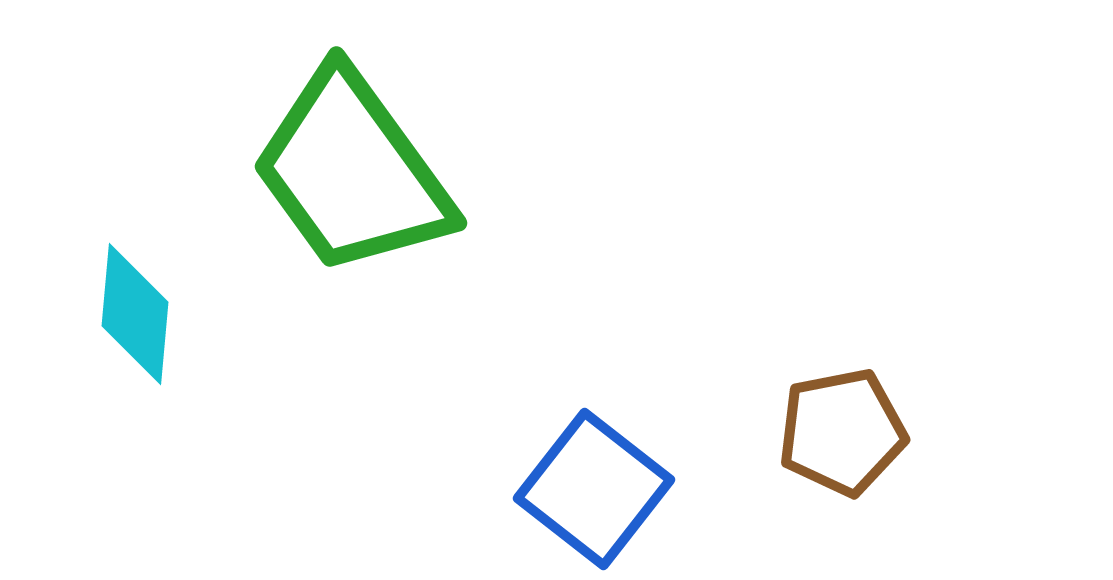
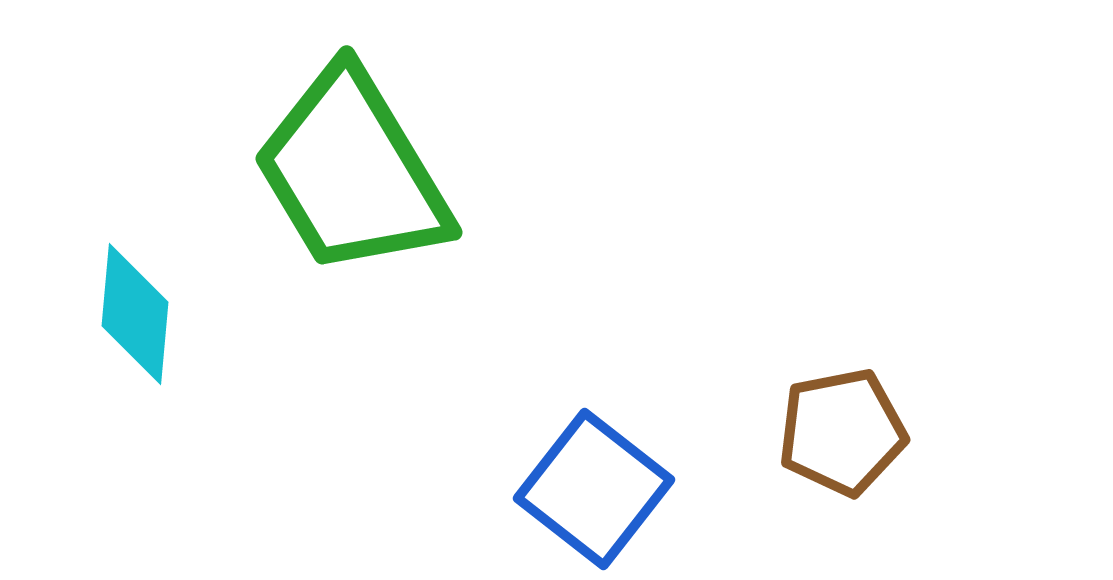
green trapezoid: rotated 5 degrees clockwise
